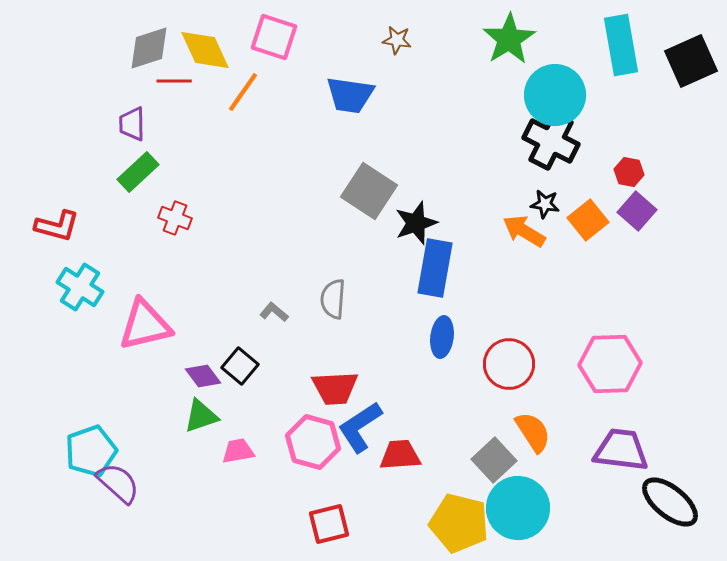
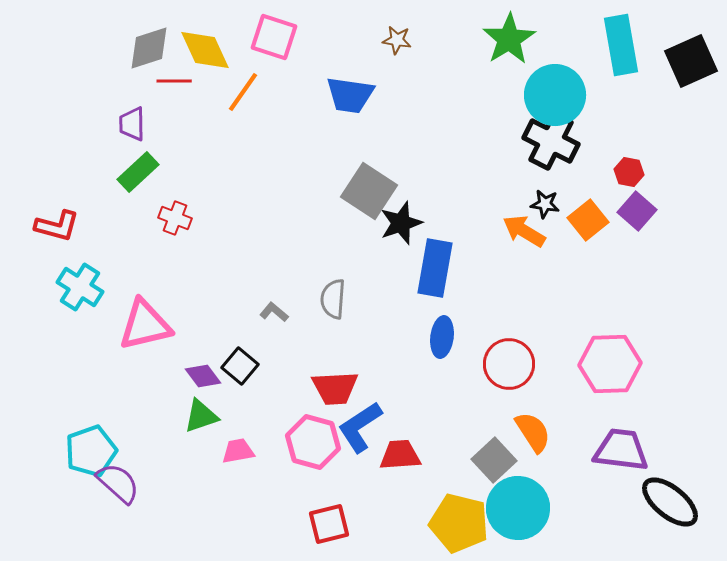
black star at (416, 223): moved 15 px left
